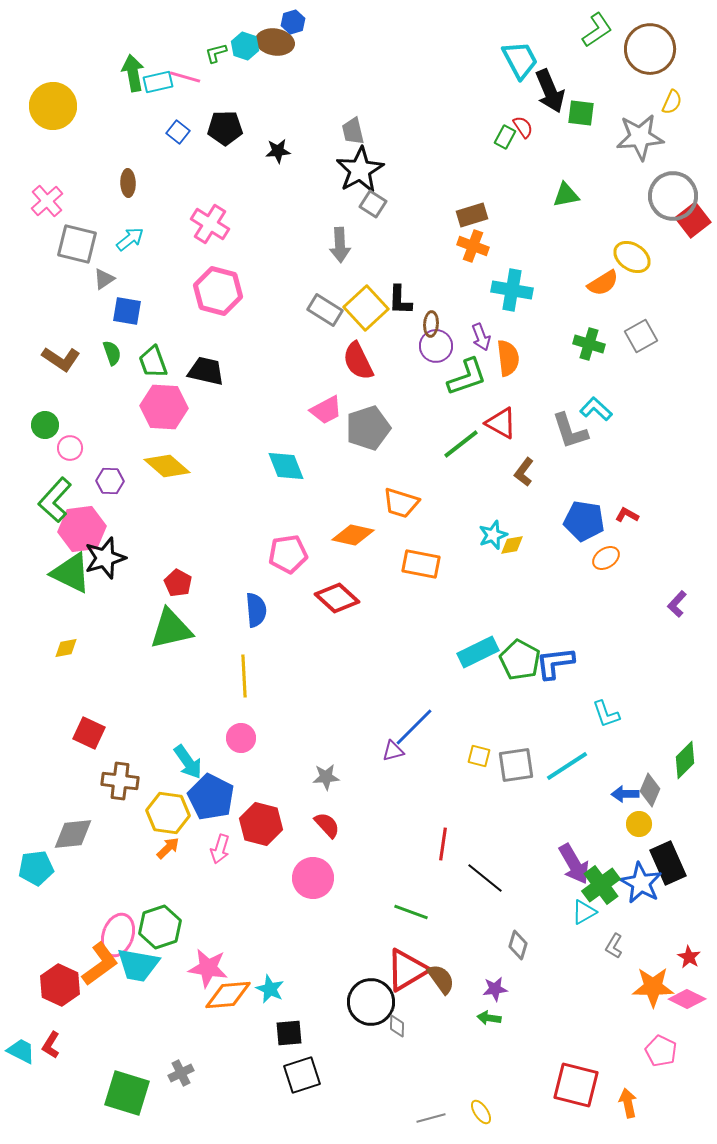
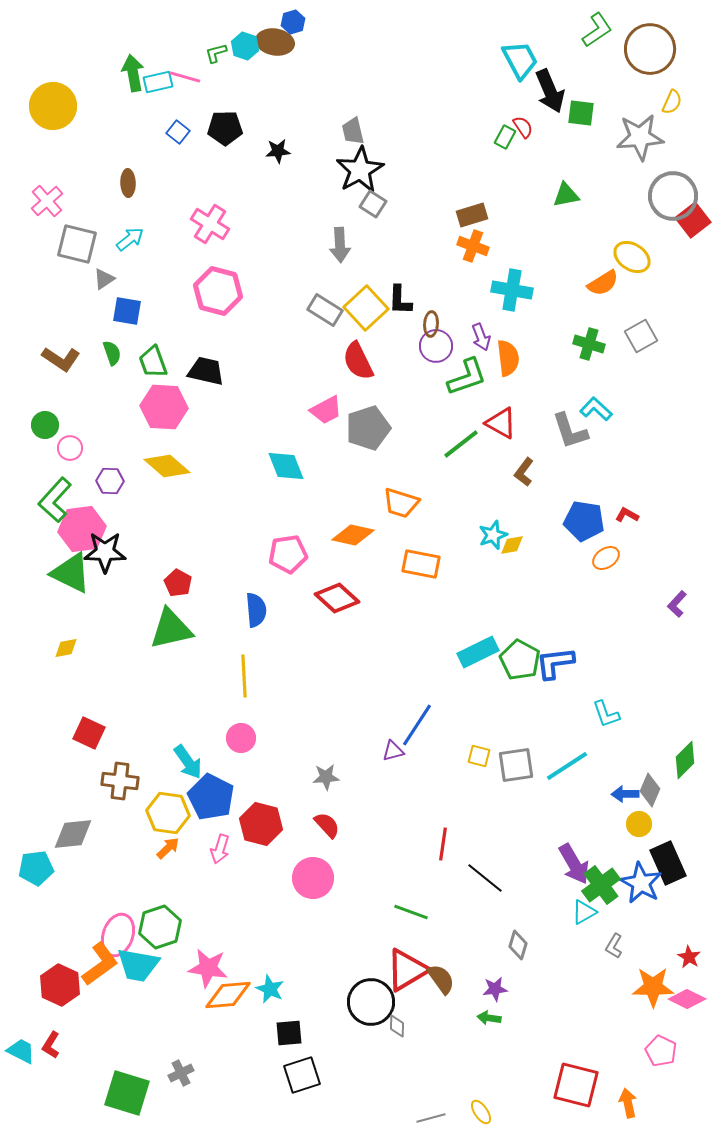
black star at (105, 558): moved 6 px up; rotated 18 degrees clockwise
blue line at (414, 727): moved 3 px right, 2 px up; rotated 12 degrees counterclockwise
